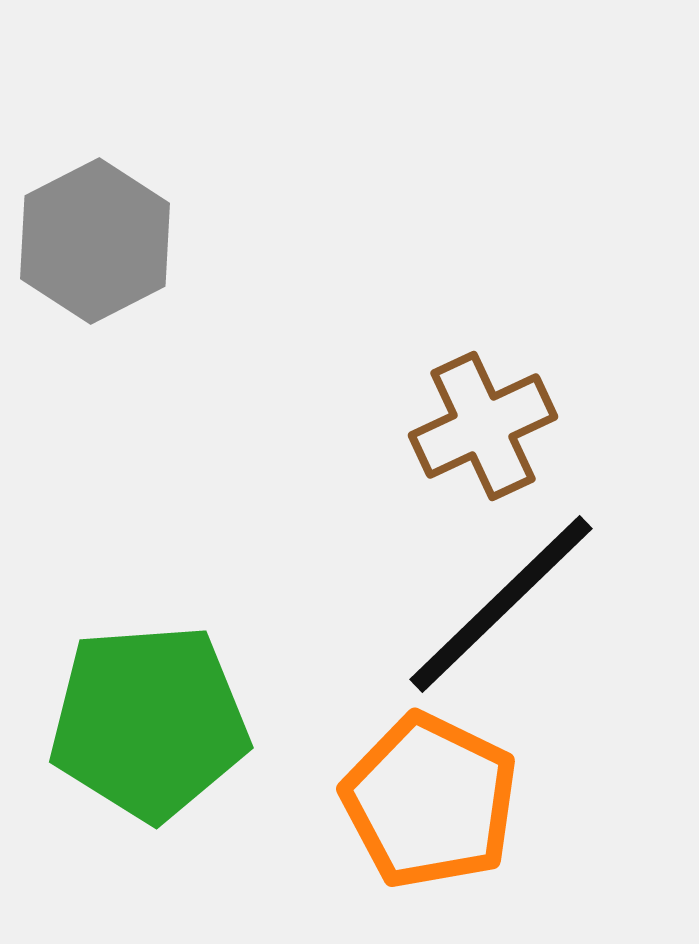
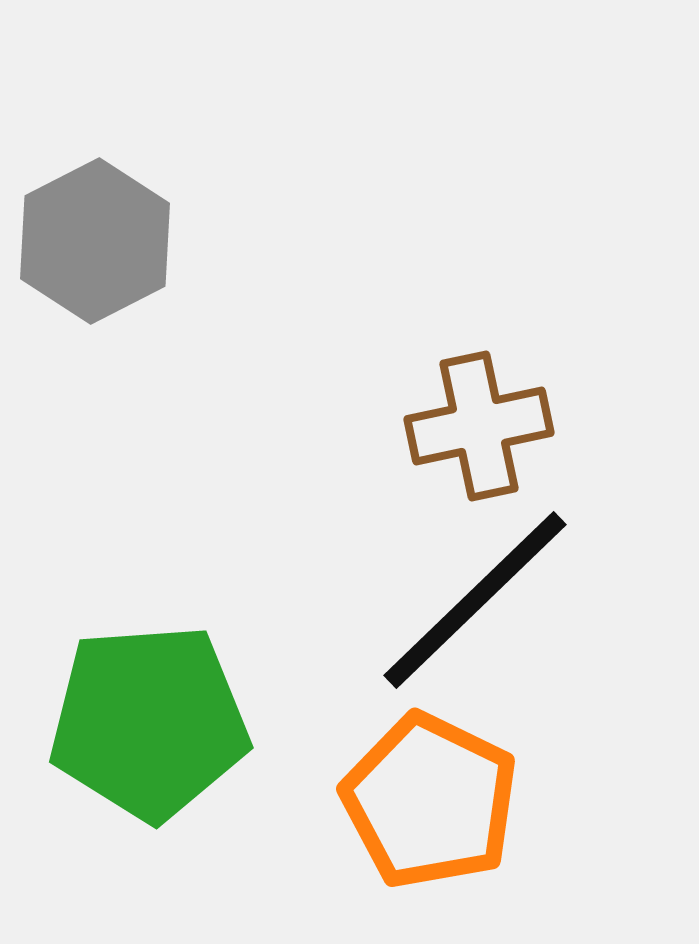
brown cross: moved 4 px left; rotated 13 degrees clockwise
black line: moved 26 px left, 4 px up
